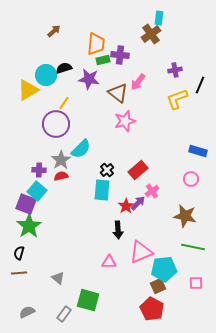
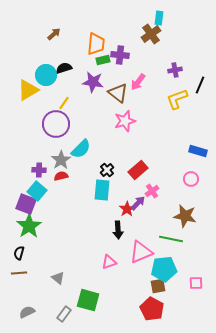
brown arrow at (54, 31): moved 3 px down
purple star at (89, 79): moved 4 px right, 3 px down
red star at (126, 206): moved 1 px right, 3 px down
green line at (193, 247): moved 22 px left, 8 px up
pink triangle at (109, 262): rotated 21 degrees counterclockwise
brown square at (158, 286): rotated 14 degrees clockwise
